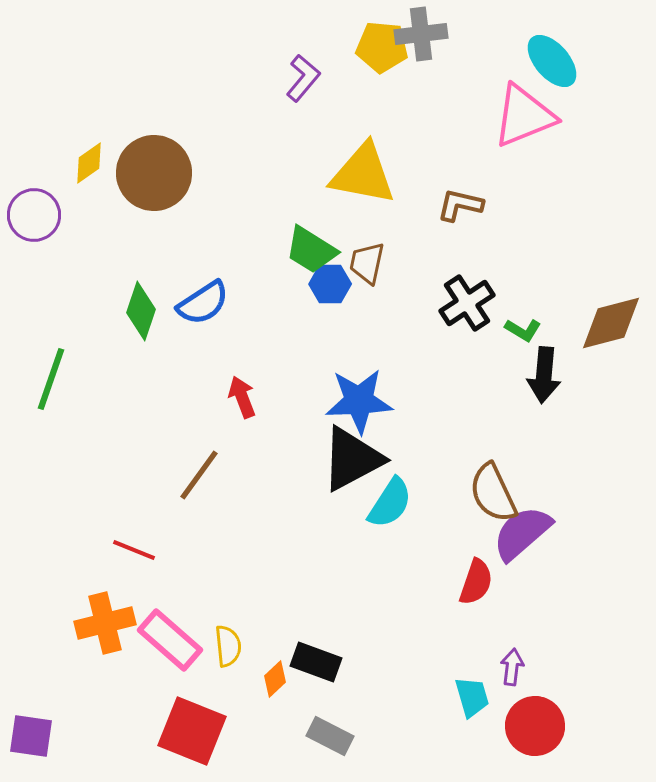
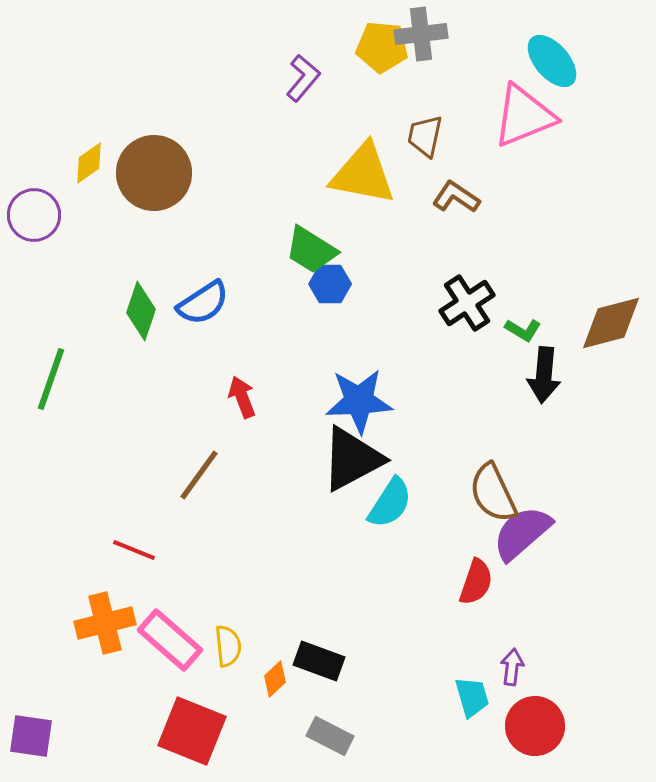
brown L-shape: moved 4 px left, 8 px up; rotated 21 degrees clockwise
brown trapezoid: moved 58 px right, 127 px up
black rectangle: moved 3 px right, 1 px up
